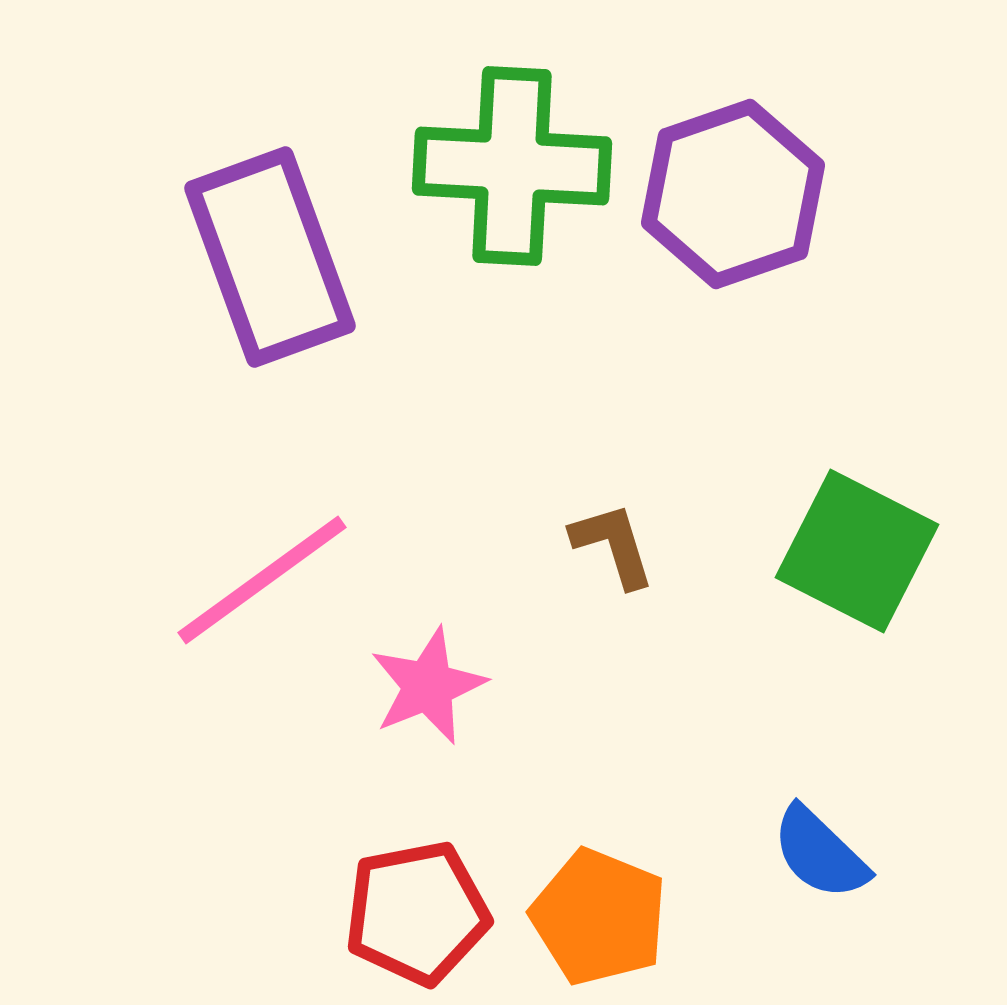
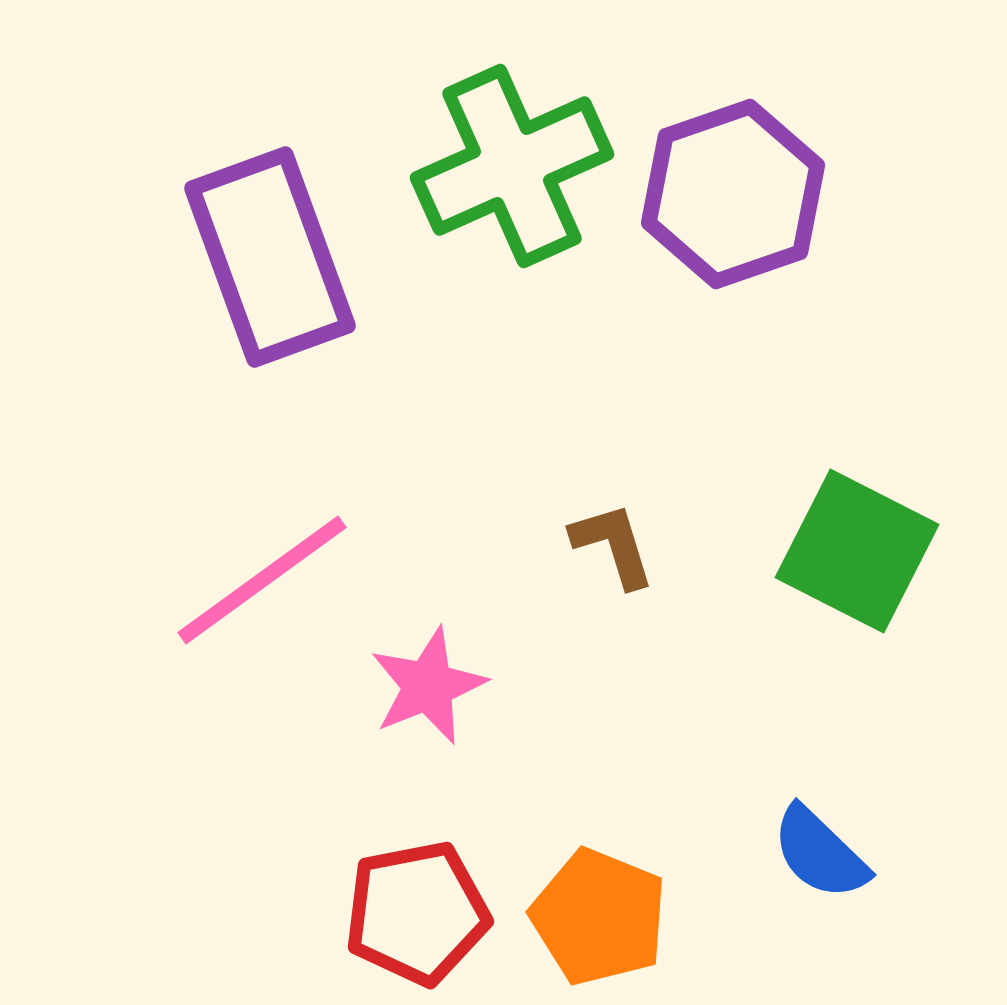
green cross: rotated 27 degrees counterclockwise
